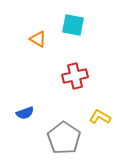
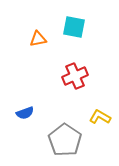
cyan square: moved 1 px right, 2 px down
orange triangle: rotated 42 degrees counterclockwise
red cross: rotated 10 degrees counterclockwise
gray pentagon: moved 1 px right, 2 px down
